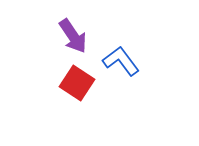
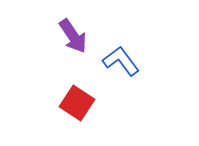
red square: moved 20 px down
